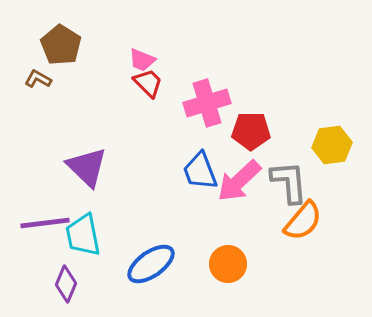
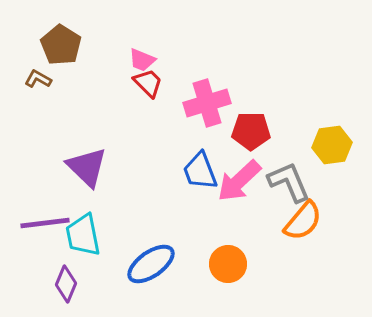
gray L-shape: rotated 18 degrees counterclockwise
